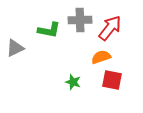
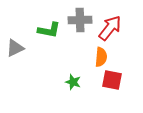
orange semicircle: rotated 114 degrees clockwise
